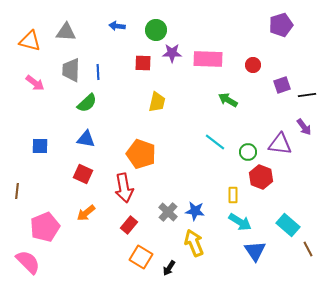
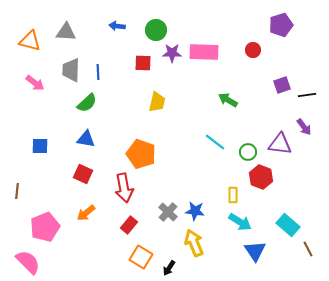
pink rectangle at (208, 59): moved 4 px left, 7 px up
red circle at (253, 65): moved 15 px up
